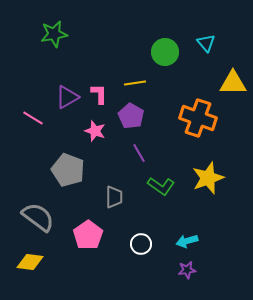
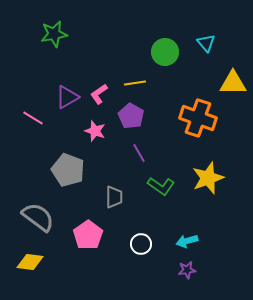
pink L-shape: rotated 125 degrees counterclockwise
